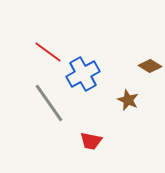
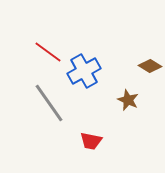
blue cross: moved 1 px right, 3 px up
